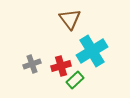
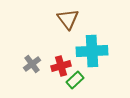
brown triangle: moved 2 px left
cyan cross: rotated 28 degrees clockwise
gray cross: rotated 18 degrees counterclockwise
